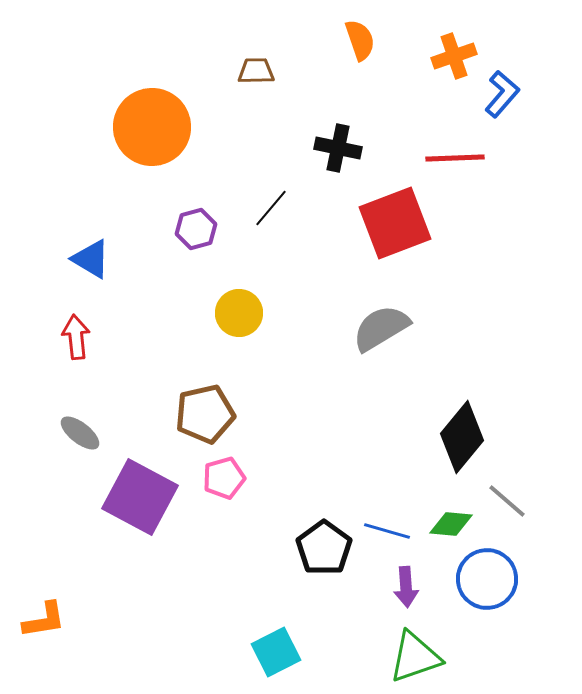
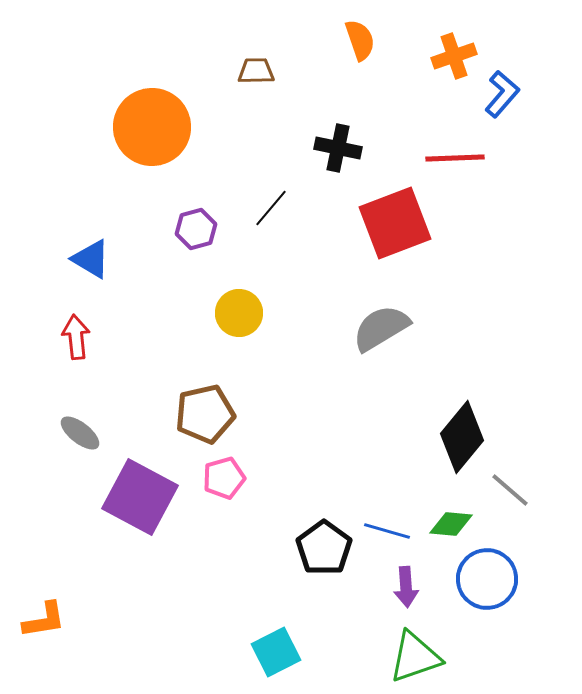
gray line: moved 3 px right, 11 px up
